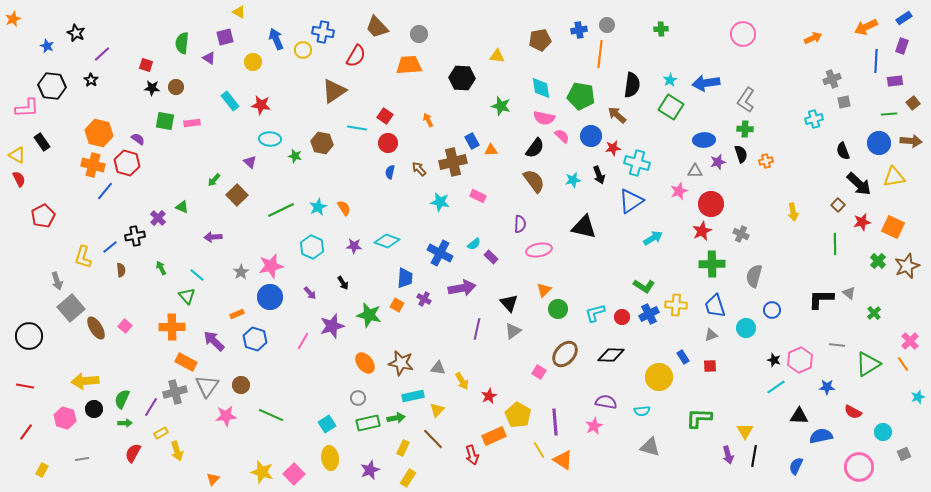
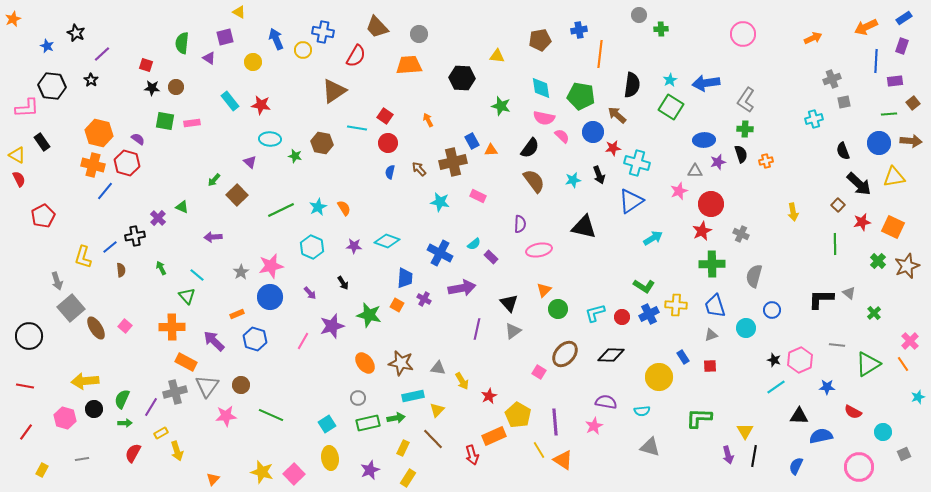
gray circle at (607, 25): moved 32 px right, 10 px up
blue circle at (591, 136): moved 2 px right, 4 px up
black semicircle at (535, 148): moved 5 px left
